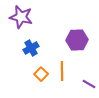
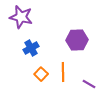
orange line: moved 1 px right, 1 px down
